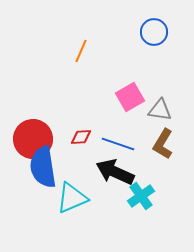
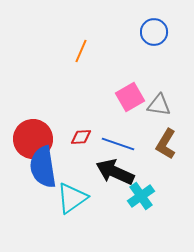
gray triangle: moved 1 px left, 5 px up
brown L-shape: moved 3 px right
cyan triangle: rotated 12 degrees counterclockwise
